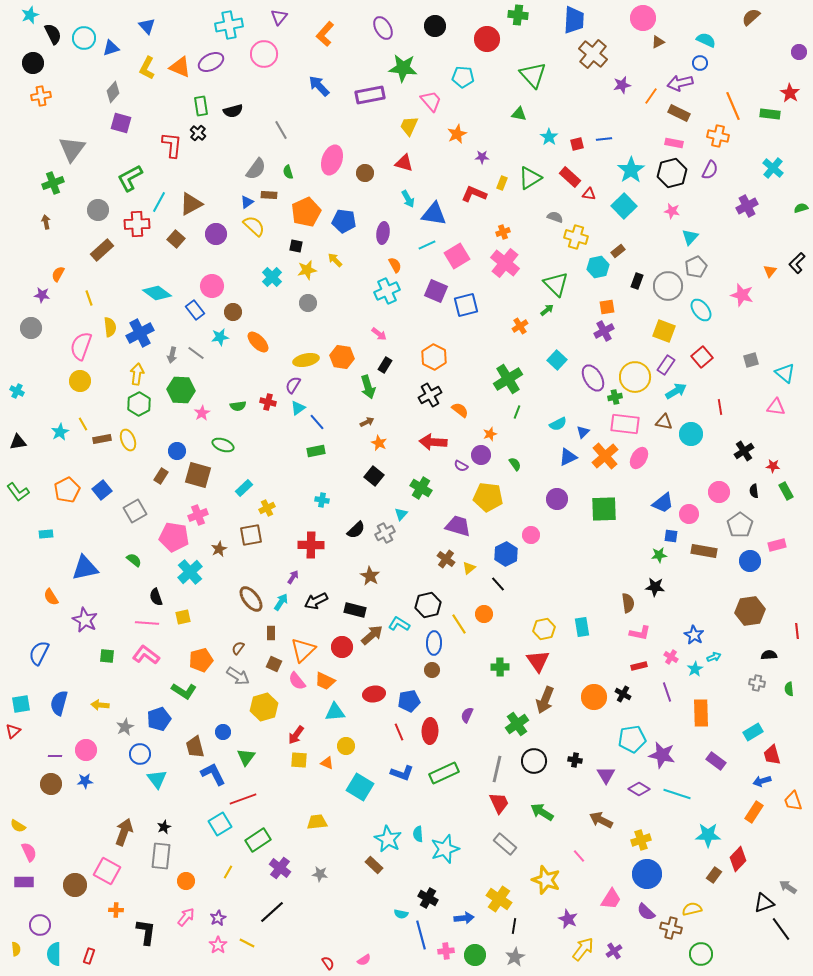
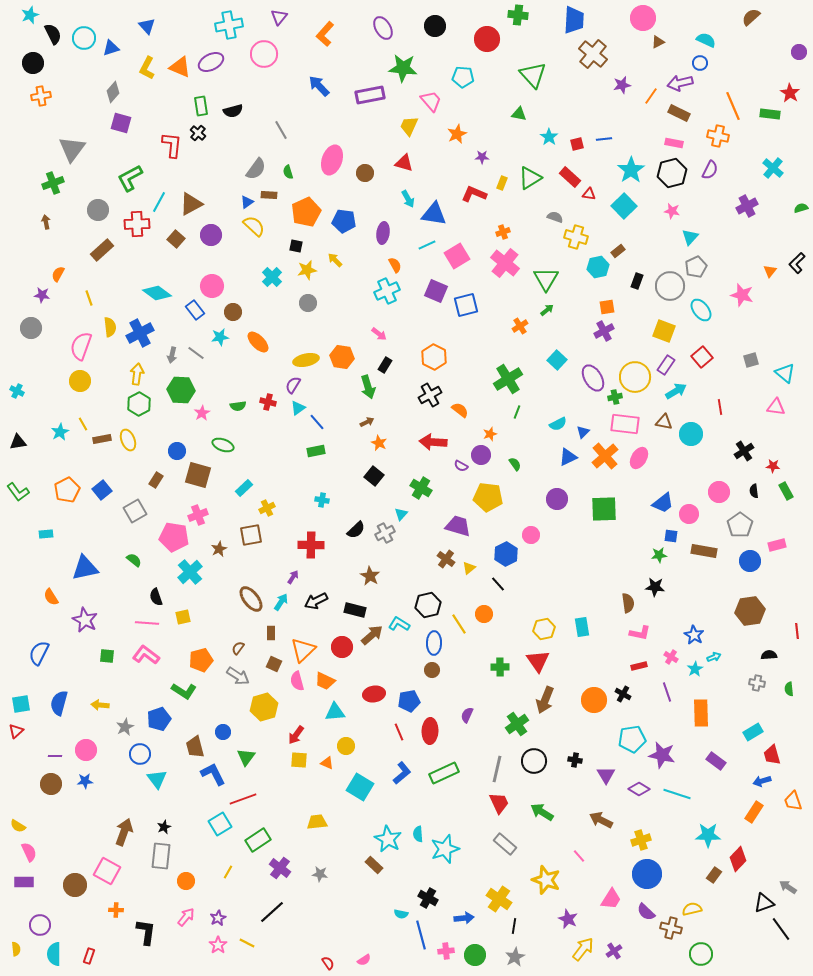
purple circle at (216, 234): moved 5 px left, 1 px down
green triangle at (556, 284): moved 10 px left, 5 px up; rotated 16 degrees clockwise
gray circle at (668, 286): moved 2 px right
brown rectangle at (161, 476): moved 5 px left, 4 px down
pink semicircle at (297, 681): rotated 24 degrees clockwise
orange circle at (594, 697): moved 3 px down
red triangle at (13, 731): moved 3 px right
blue L-shape at (402, 773): rotated 60 degrees counterclockwise
